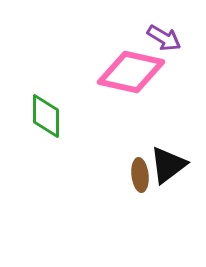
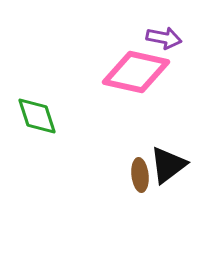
purple arrow: rotated 20 degrees counterclockwise
pink diamond: moved 5 px right
green diamond: moved 9 px left; rotated 18 degrees counterclockwise
